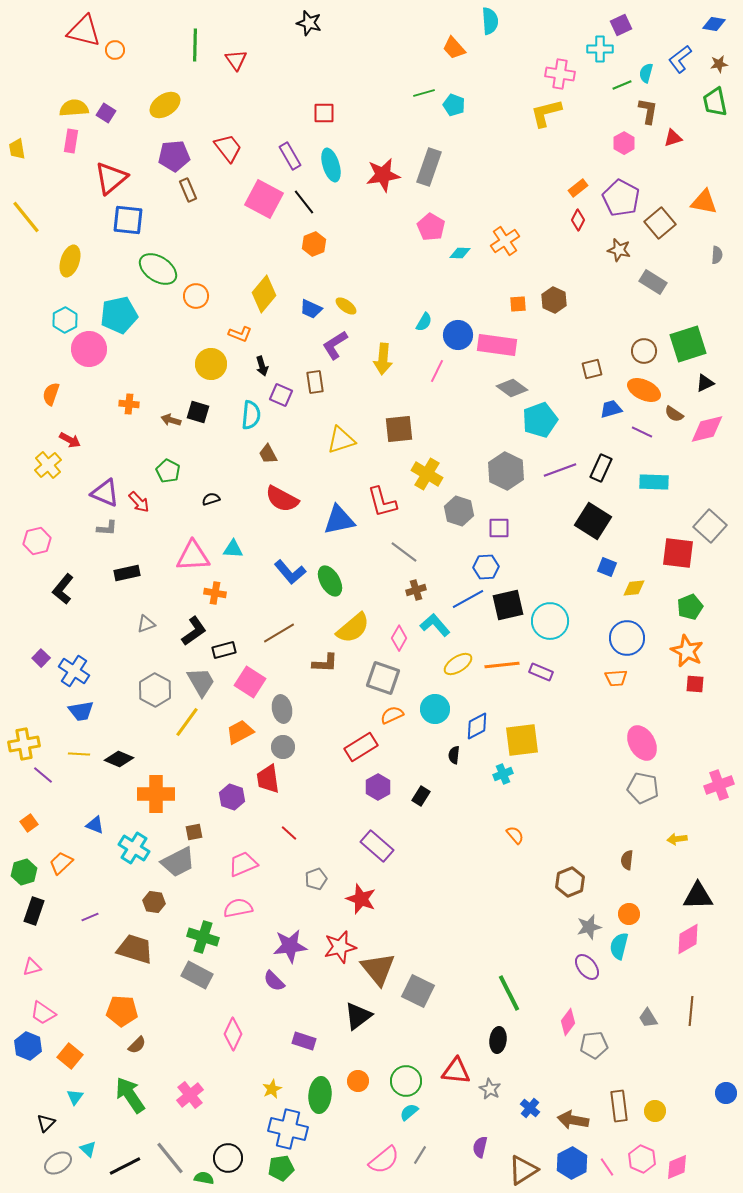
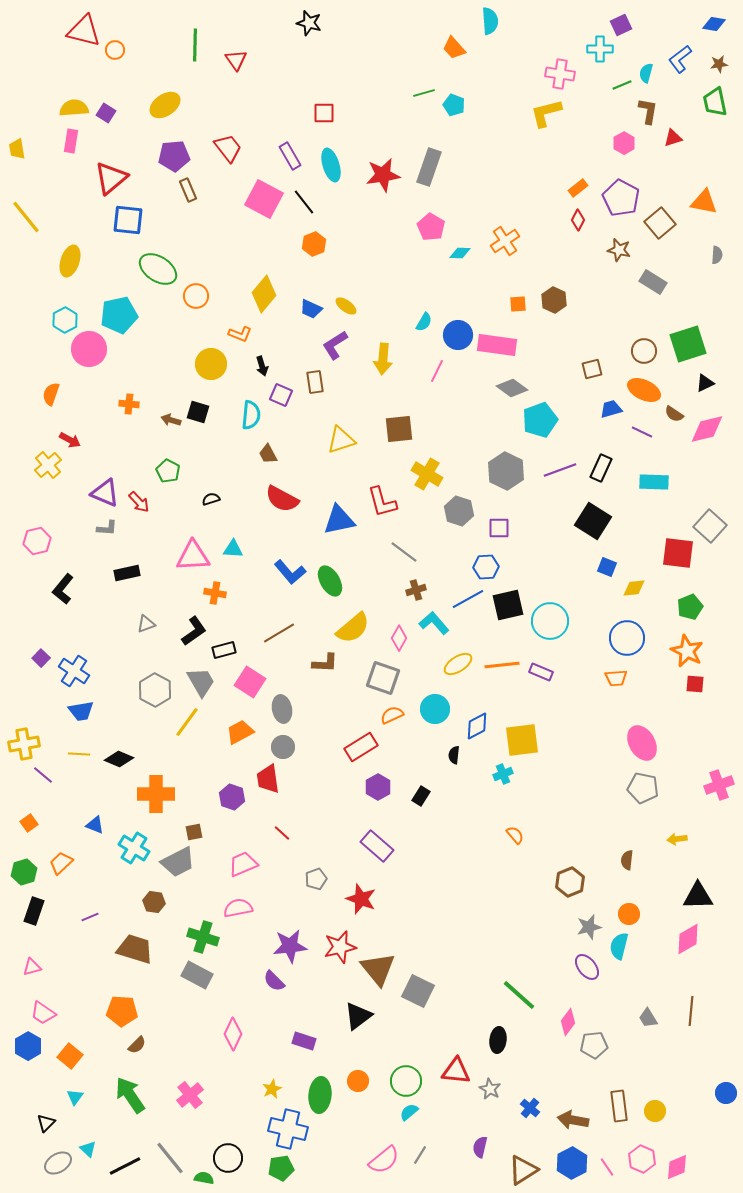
cyan L-shape at (435, 625): moved 1 px left, 2 px up
red line at (289, 833): moved 7 px left
green line at (509, 993): moved 10 px right, 2 px down; rotated 21 degrees counterclockwise
blue hexagon at (28, 1046): rotated 8 degrees clockwise
